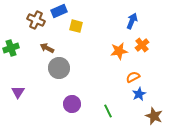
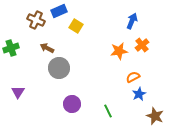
yellow square: rotated 16 degrees clockwise
brown star: moved 1 px right
